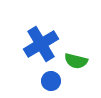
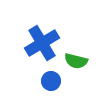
blue cross: moved 1 px right, 1 px up
